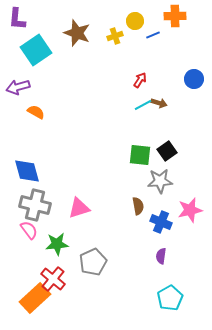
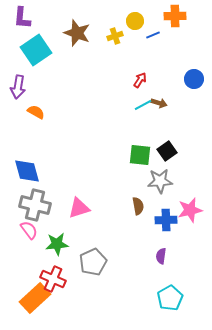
purple L-shape: moved 5 px right, 1 px up
purple arrow: rotated 65 degrees counterclockwise
blue cross: moved 5 px right, 2 px up; rotated 25 degrees counterclockwise
red cross: rotated 15 degrees counterclockwise
